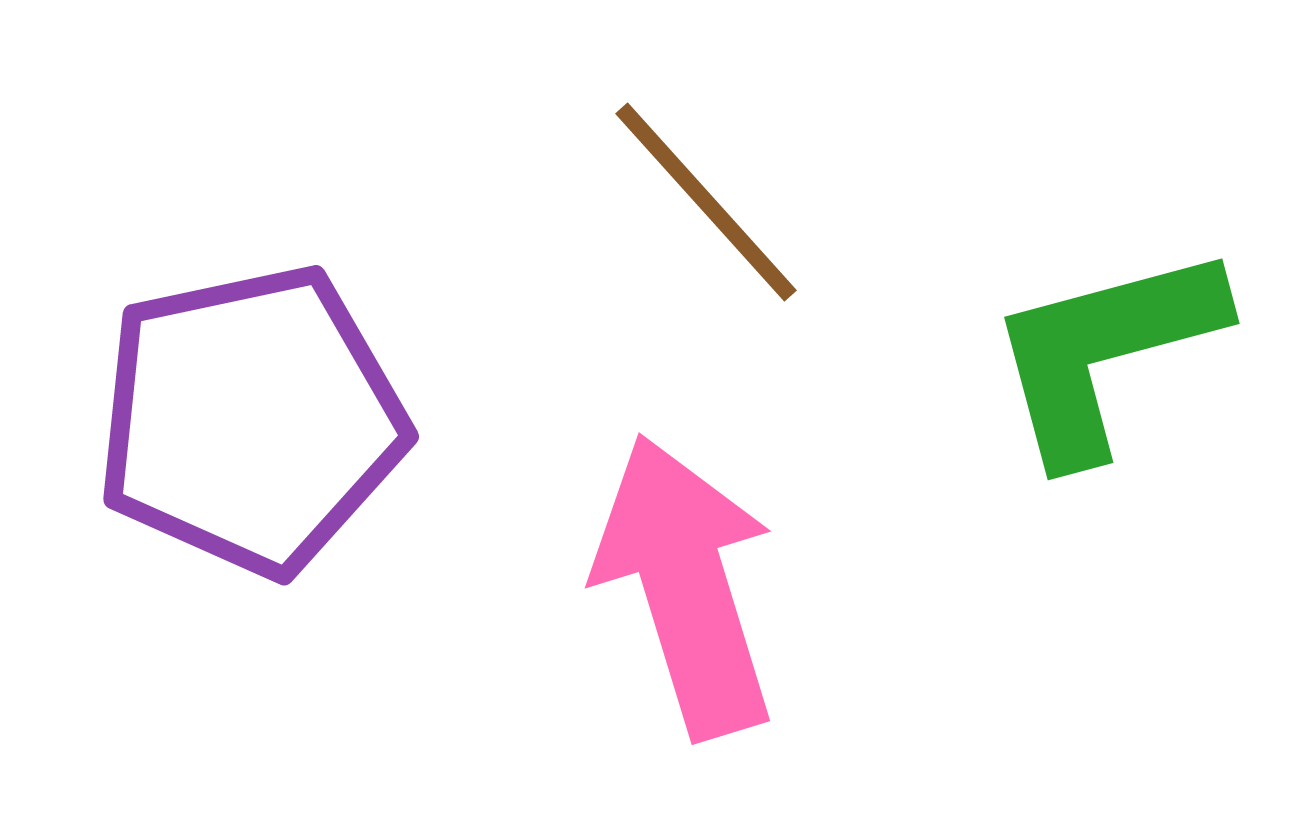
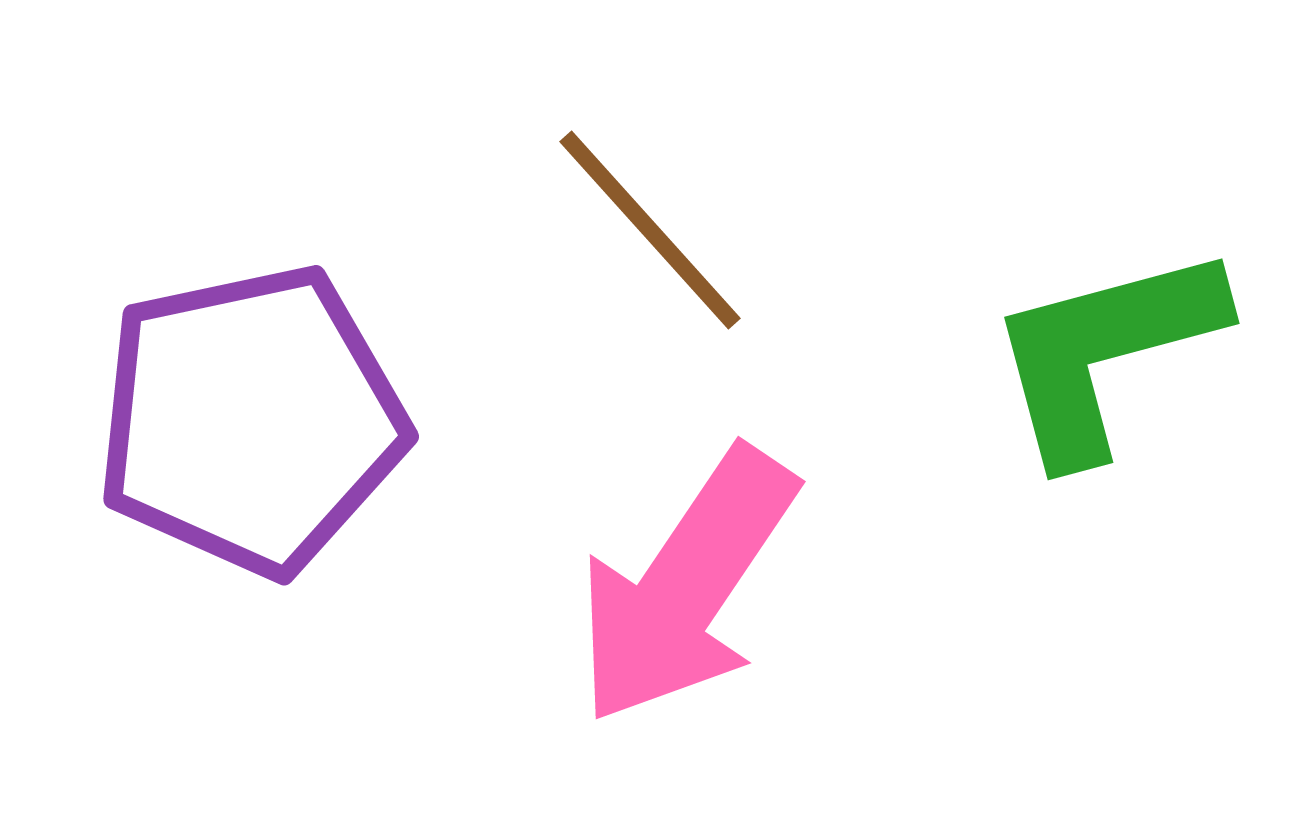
brown line: moved 56 px left, 28 px down
pink arrow: rotated 129 degrees counterclockwise
